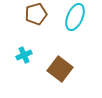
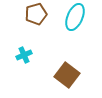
brown square: moved 7 px right, 6 px down
